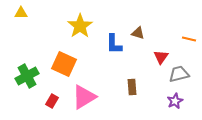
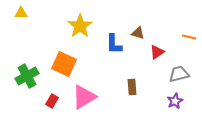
orange line: moved 2 px up
red triangle: moved 4 px left, 5 px up; rotated 21 degrees clockwise
